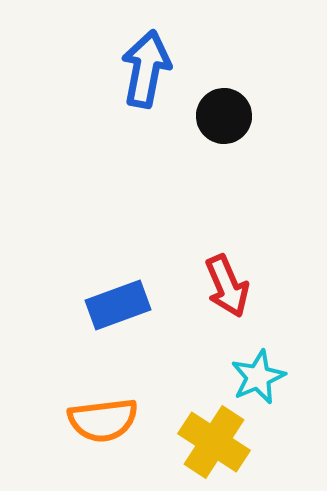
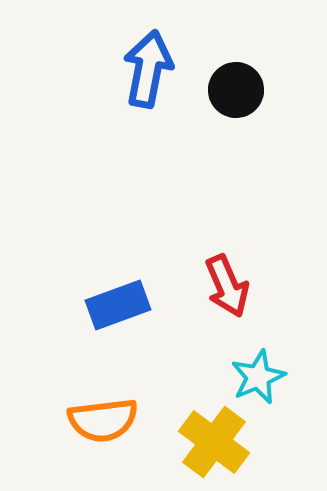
blue arrow: moved 2 px right
black circle: moved 12 px right, 26 px up
yellow cross: rotated 4 degrees clockwise
